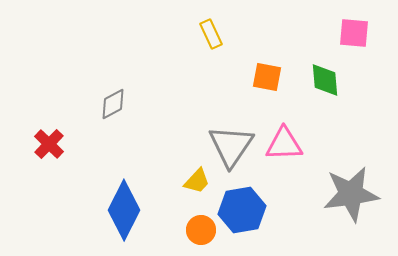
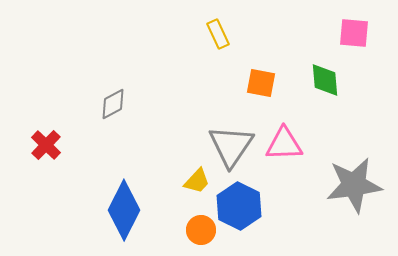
yellow rectangle: moved 7 px right
orange square: moved 6 px left, 6 px down
red cross: moved 3 px left, 1 px down
gray star: moved 3 px right, 9 px up
blue hexagon: moved 3 px left, 4 px up; rotated 24 degrees counterclockwise
